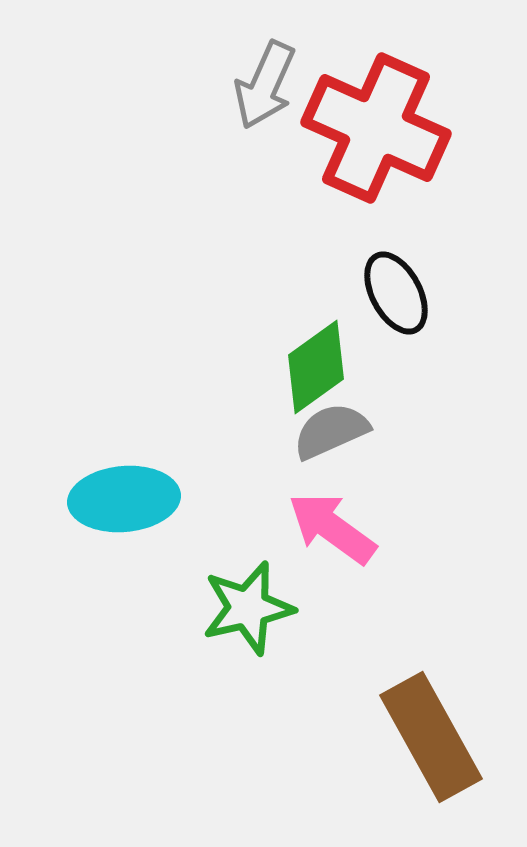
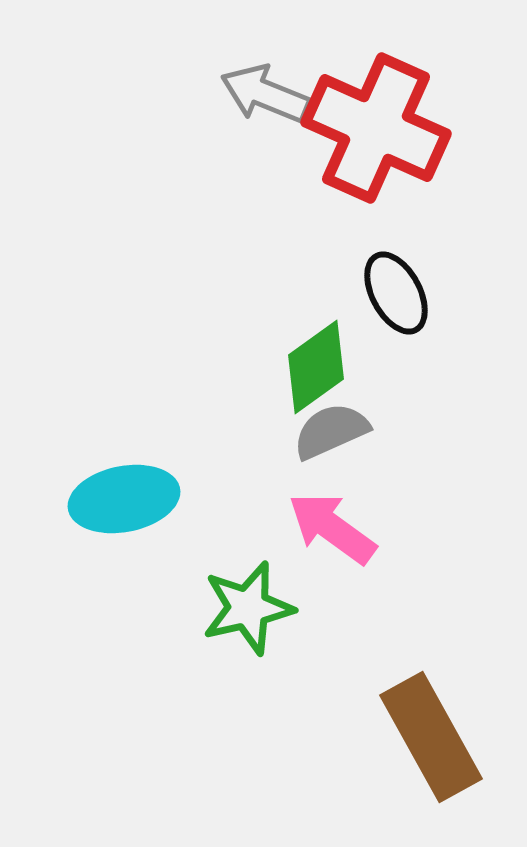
gray arrow: moved 9 px down; rotated 88 degrees clockwise
cyan ellipse: rotated 6 degrees counterclockwise
